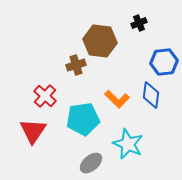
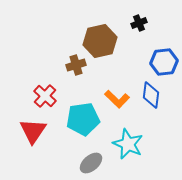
brown hexagon: rotated 20 degrees counterclockwise
